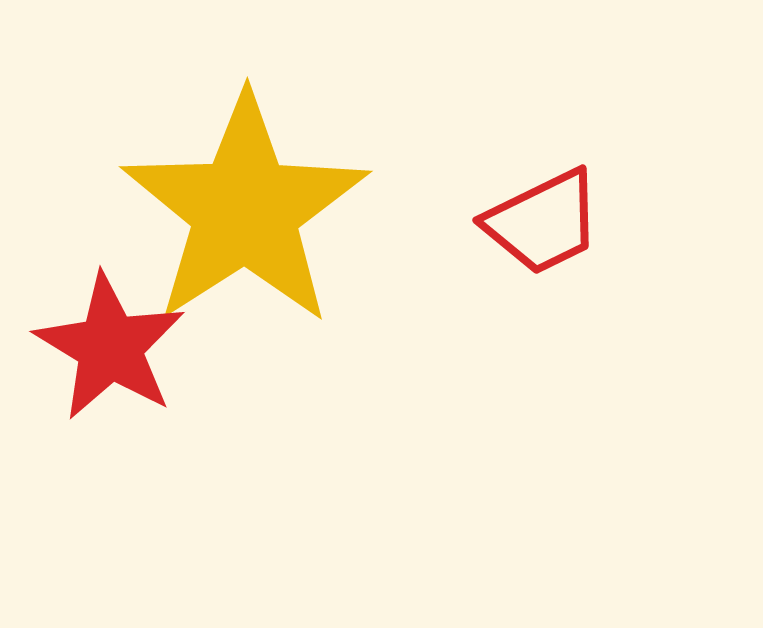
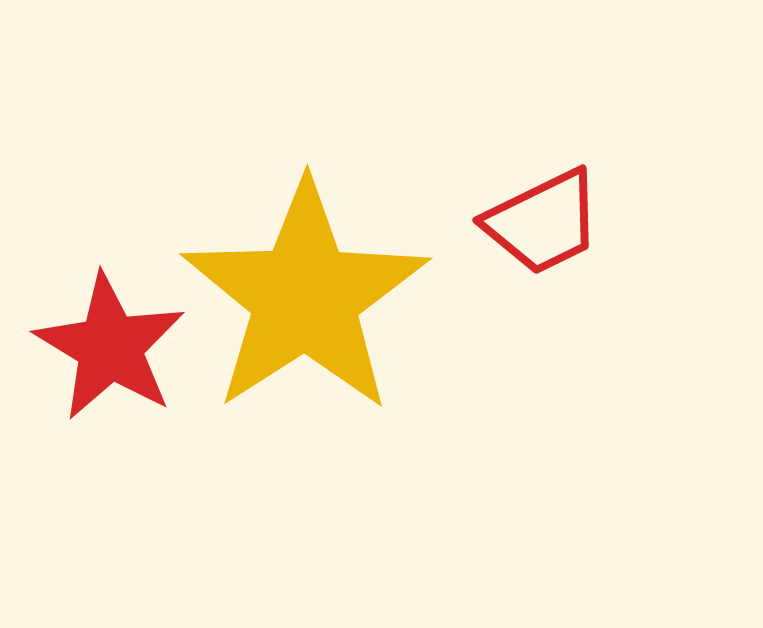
yellow star: moved 60 px right, 87 px down
